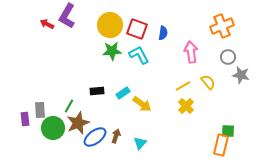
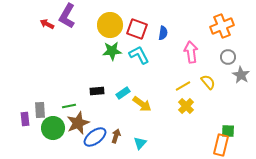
gray star: rotated 18 degrees clockwise
green line: rotated 48 degrees clockwise
